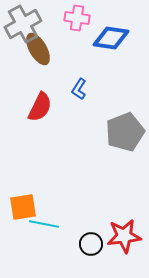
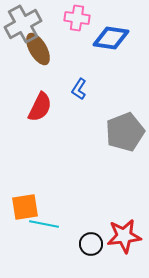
orange square: moved 2 px right
